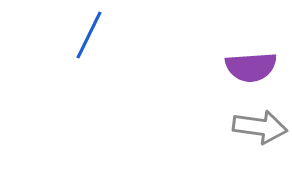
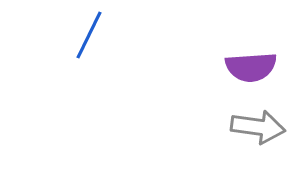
gray arrow: moved 2 px left
